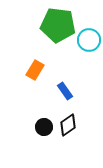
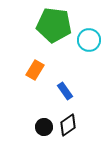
green pentagon: moved 4 px left
